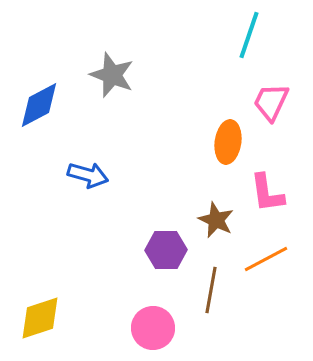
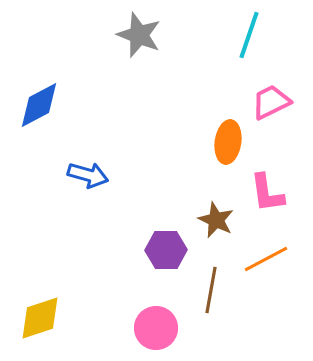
gray star: moved 27 px right, 40 px up
pink trapezoid: rotated 39 degrees clockwise
pink circle: moved 3 px right
